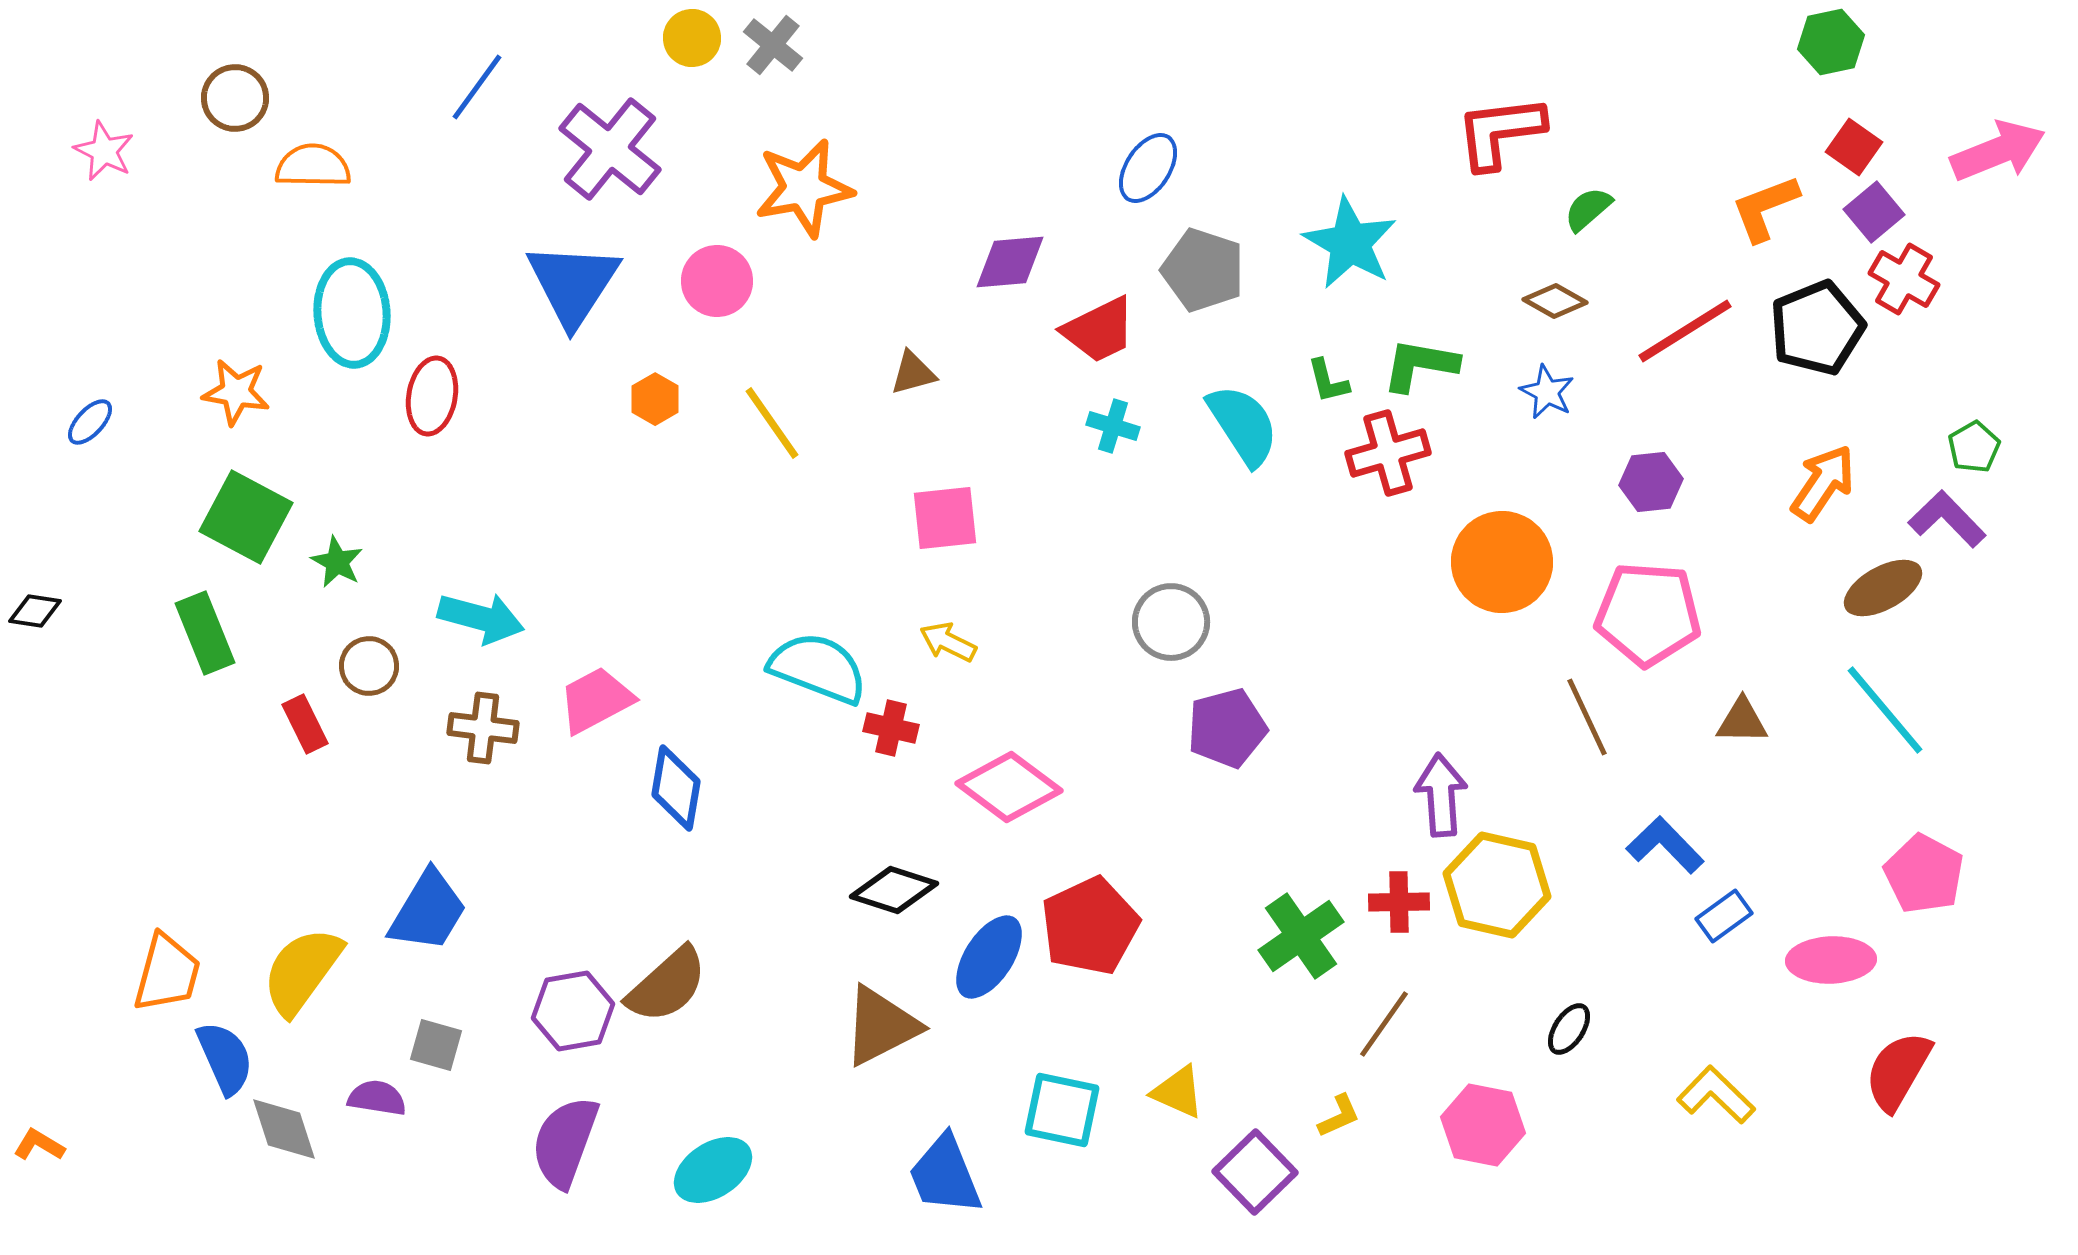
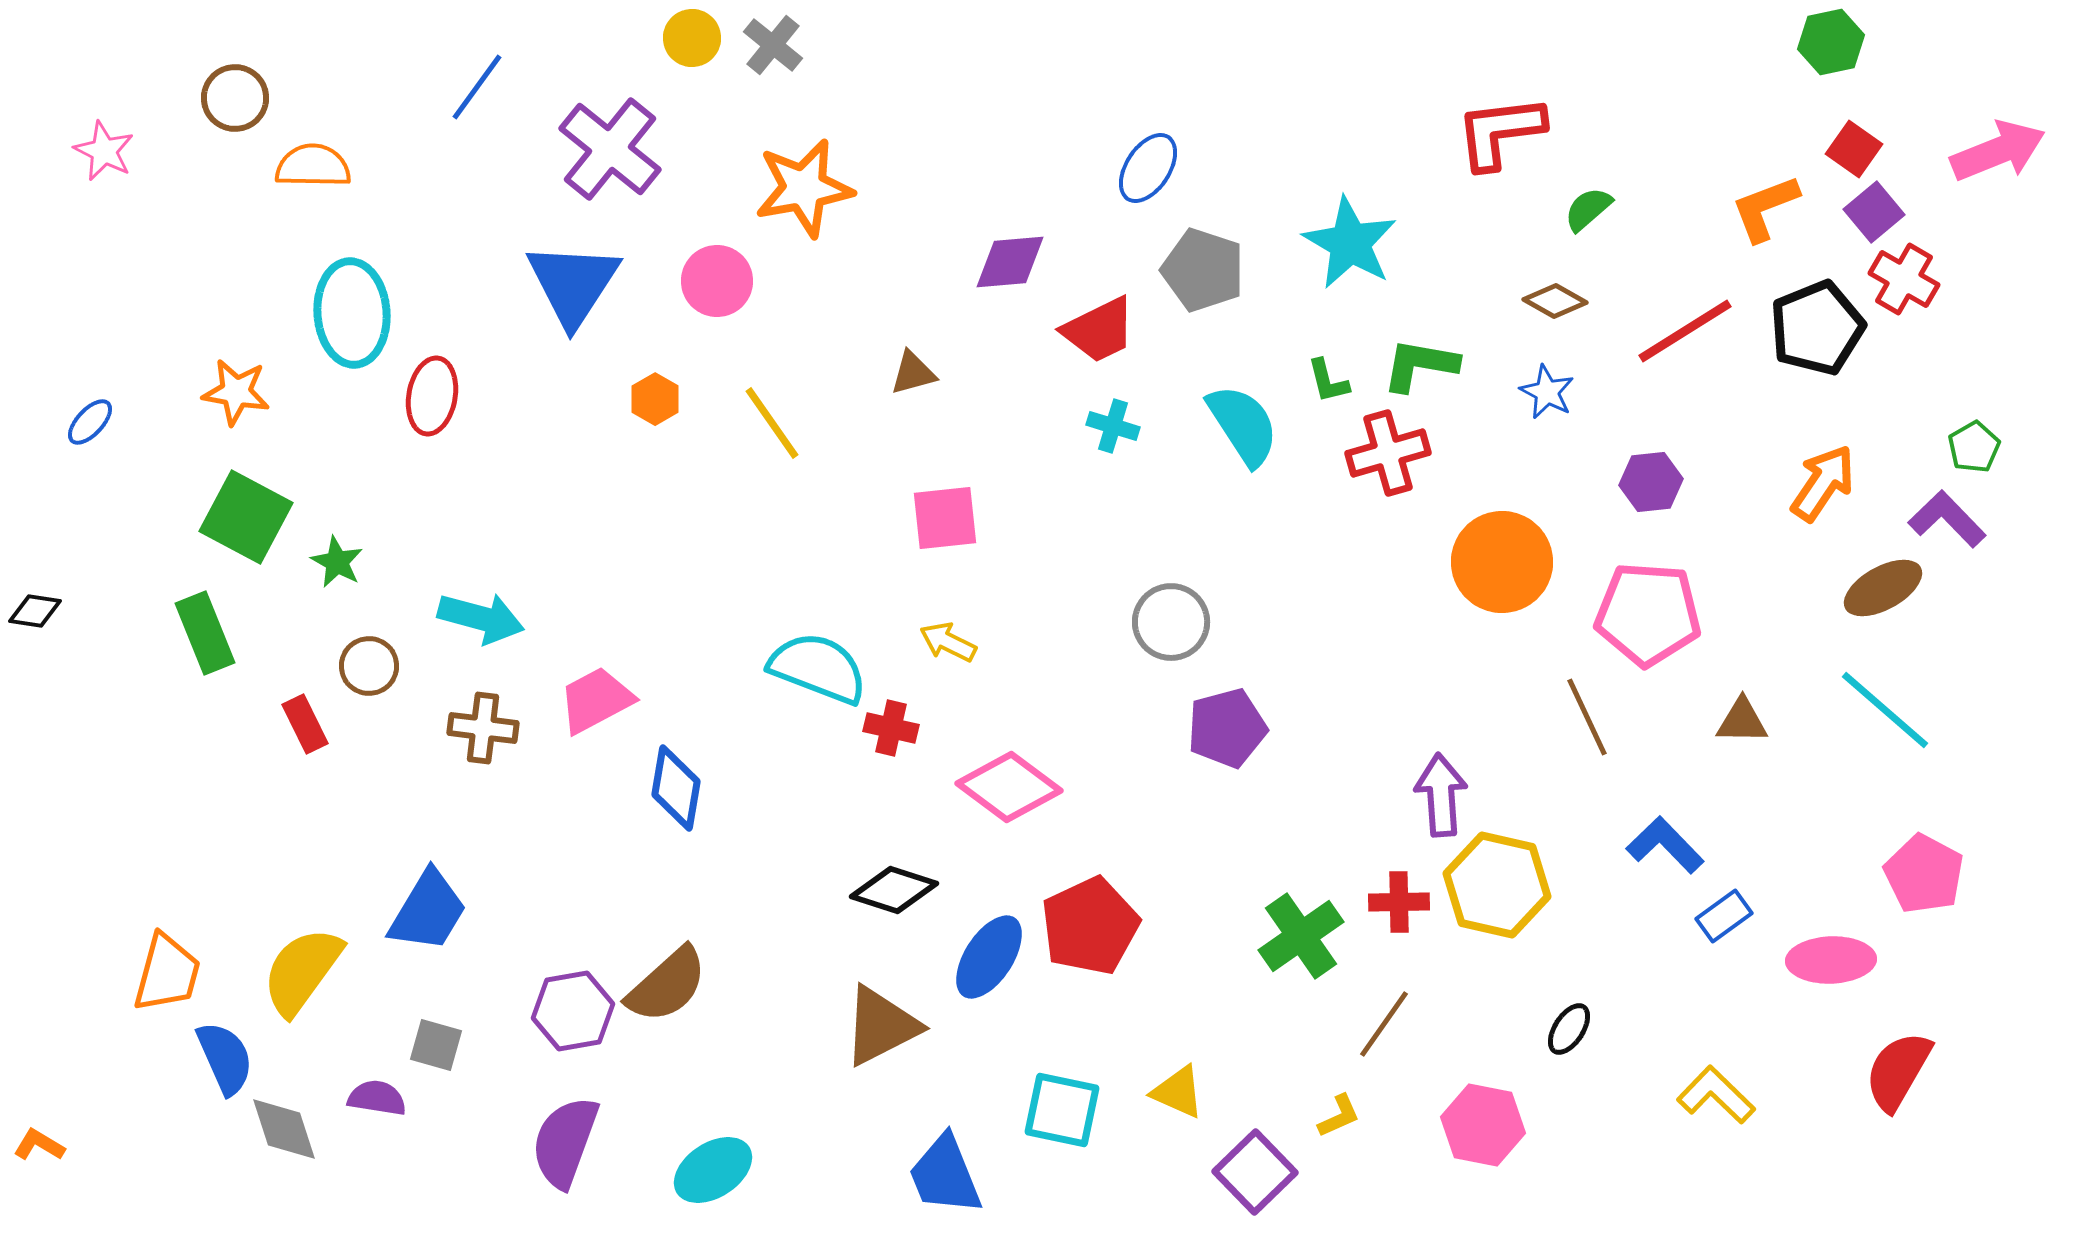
red square at (1854, 147): moved 2 px down
cyan line at (1885, 710): rotated 9 degrees counterclockwise
